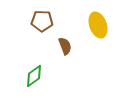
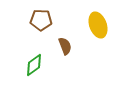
brown pentagon: moved 1 px left, 1 px up
green diamond: moved 11 px up
